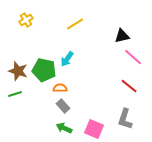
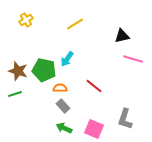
pink line: moved 2 px down; rotated 24 degrees counterclockwise
red line: moved 35 px left
